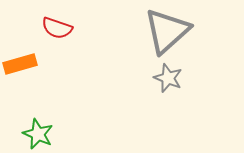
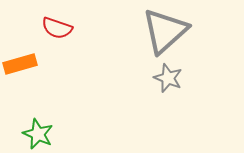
gray triangle: moved 2 px left
